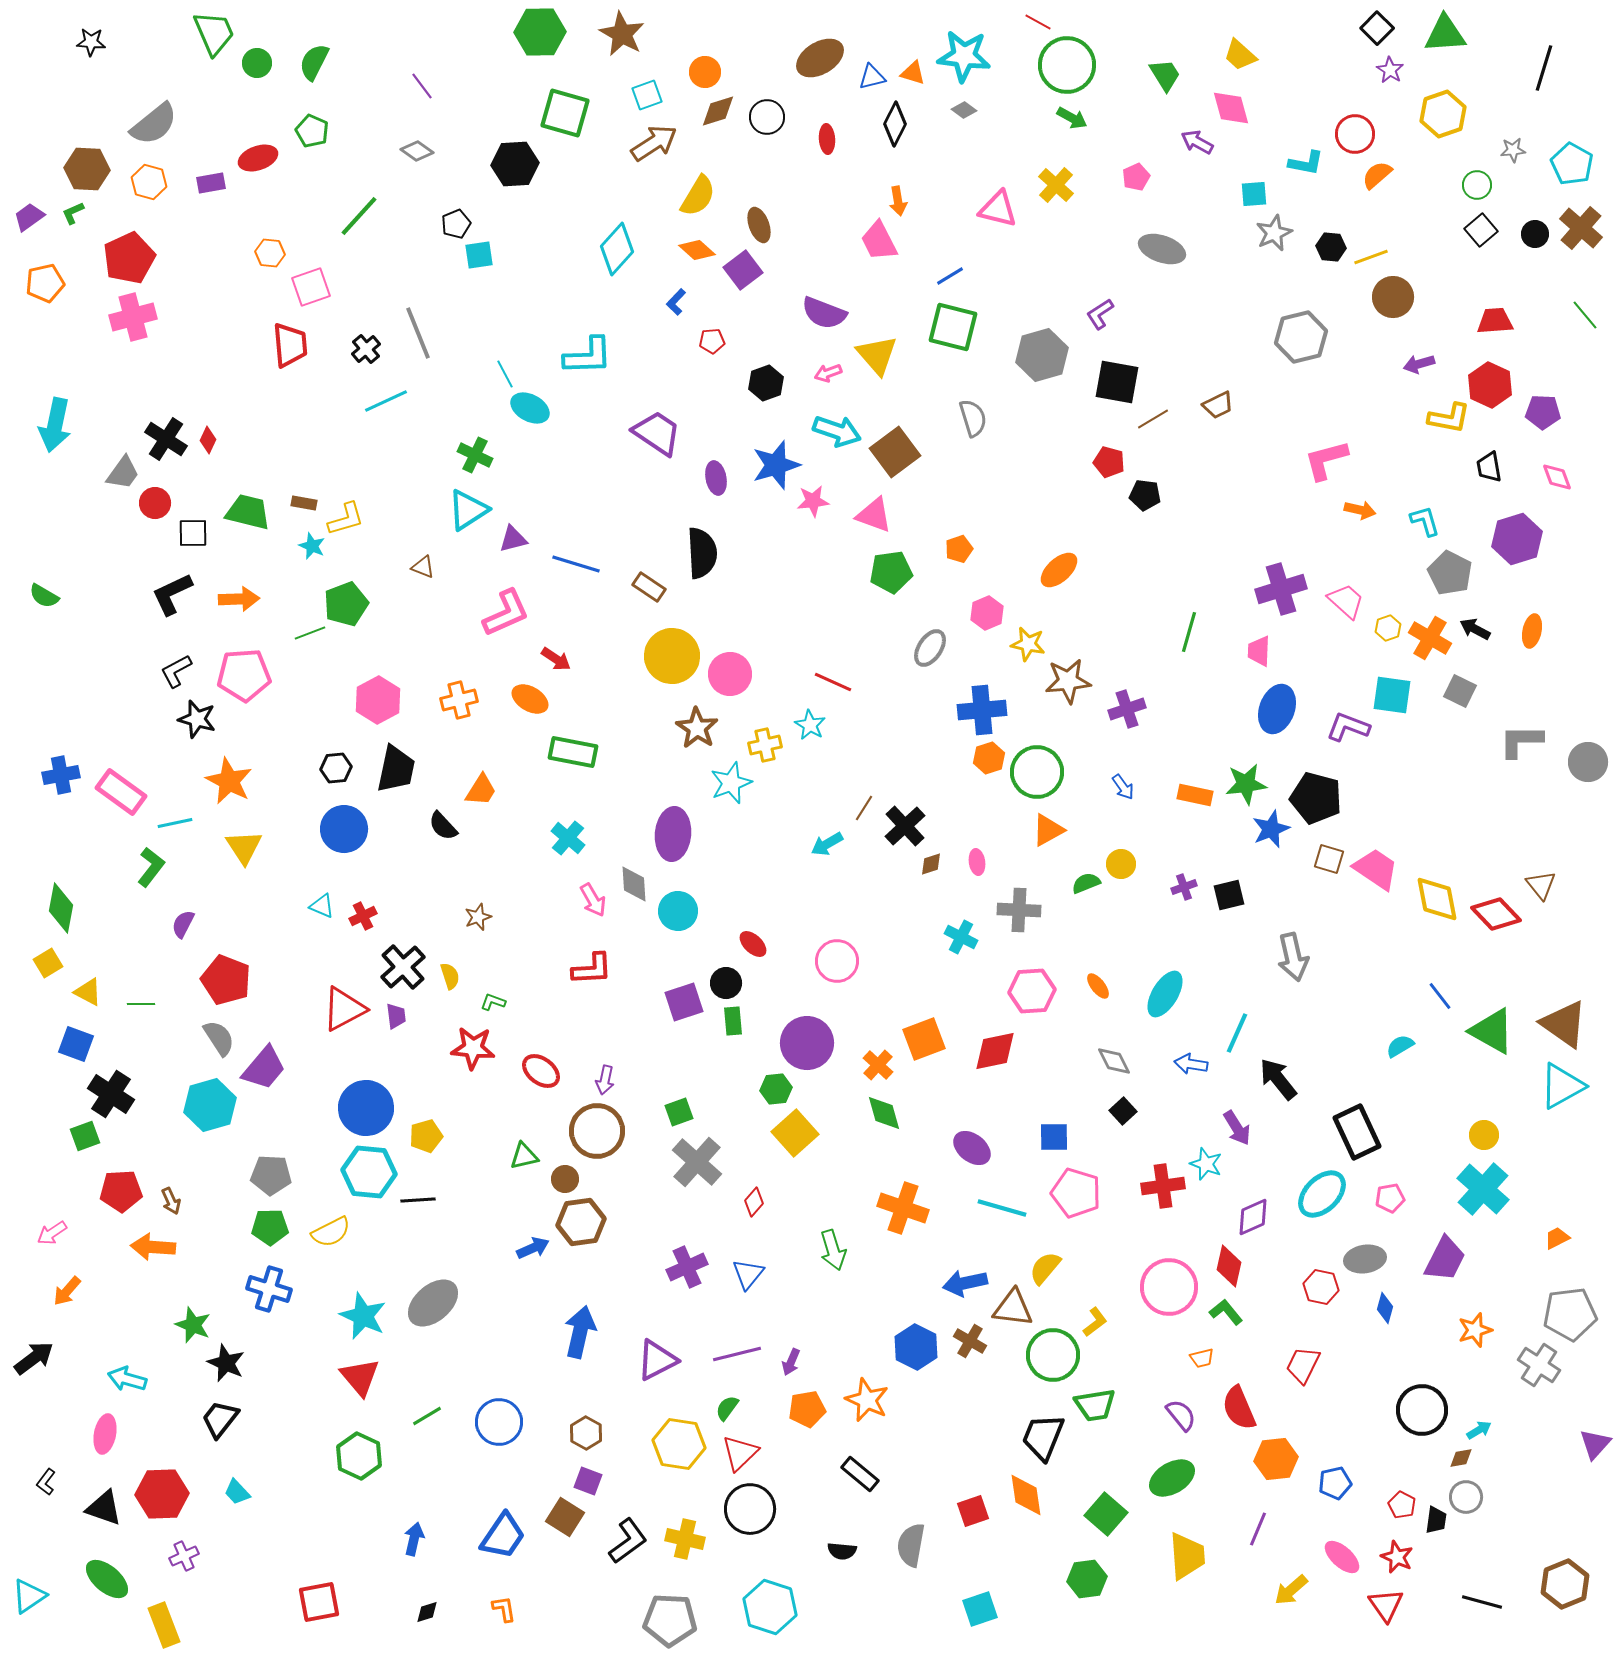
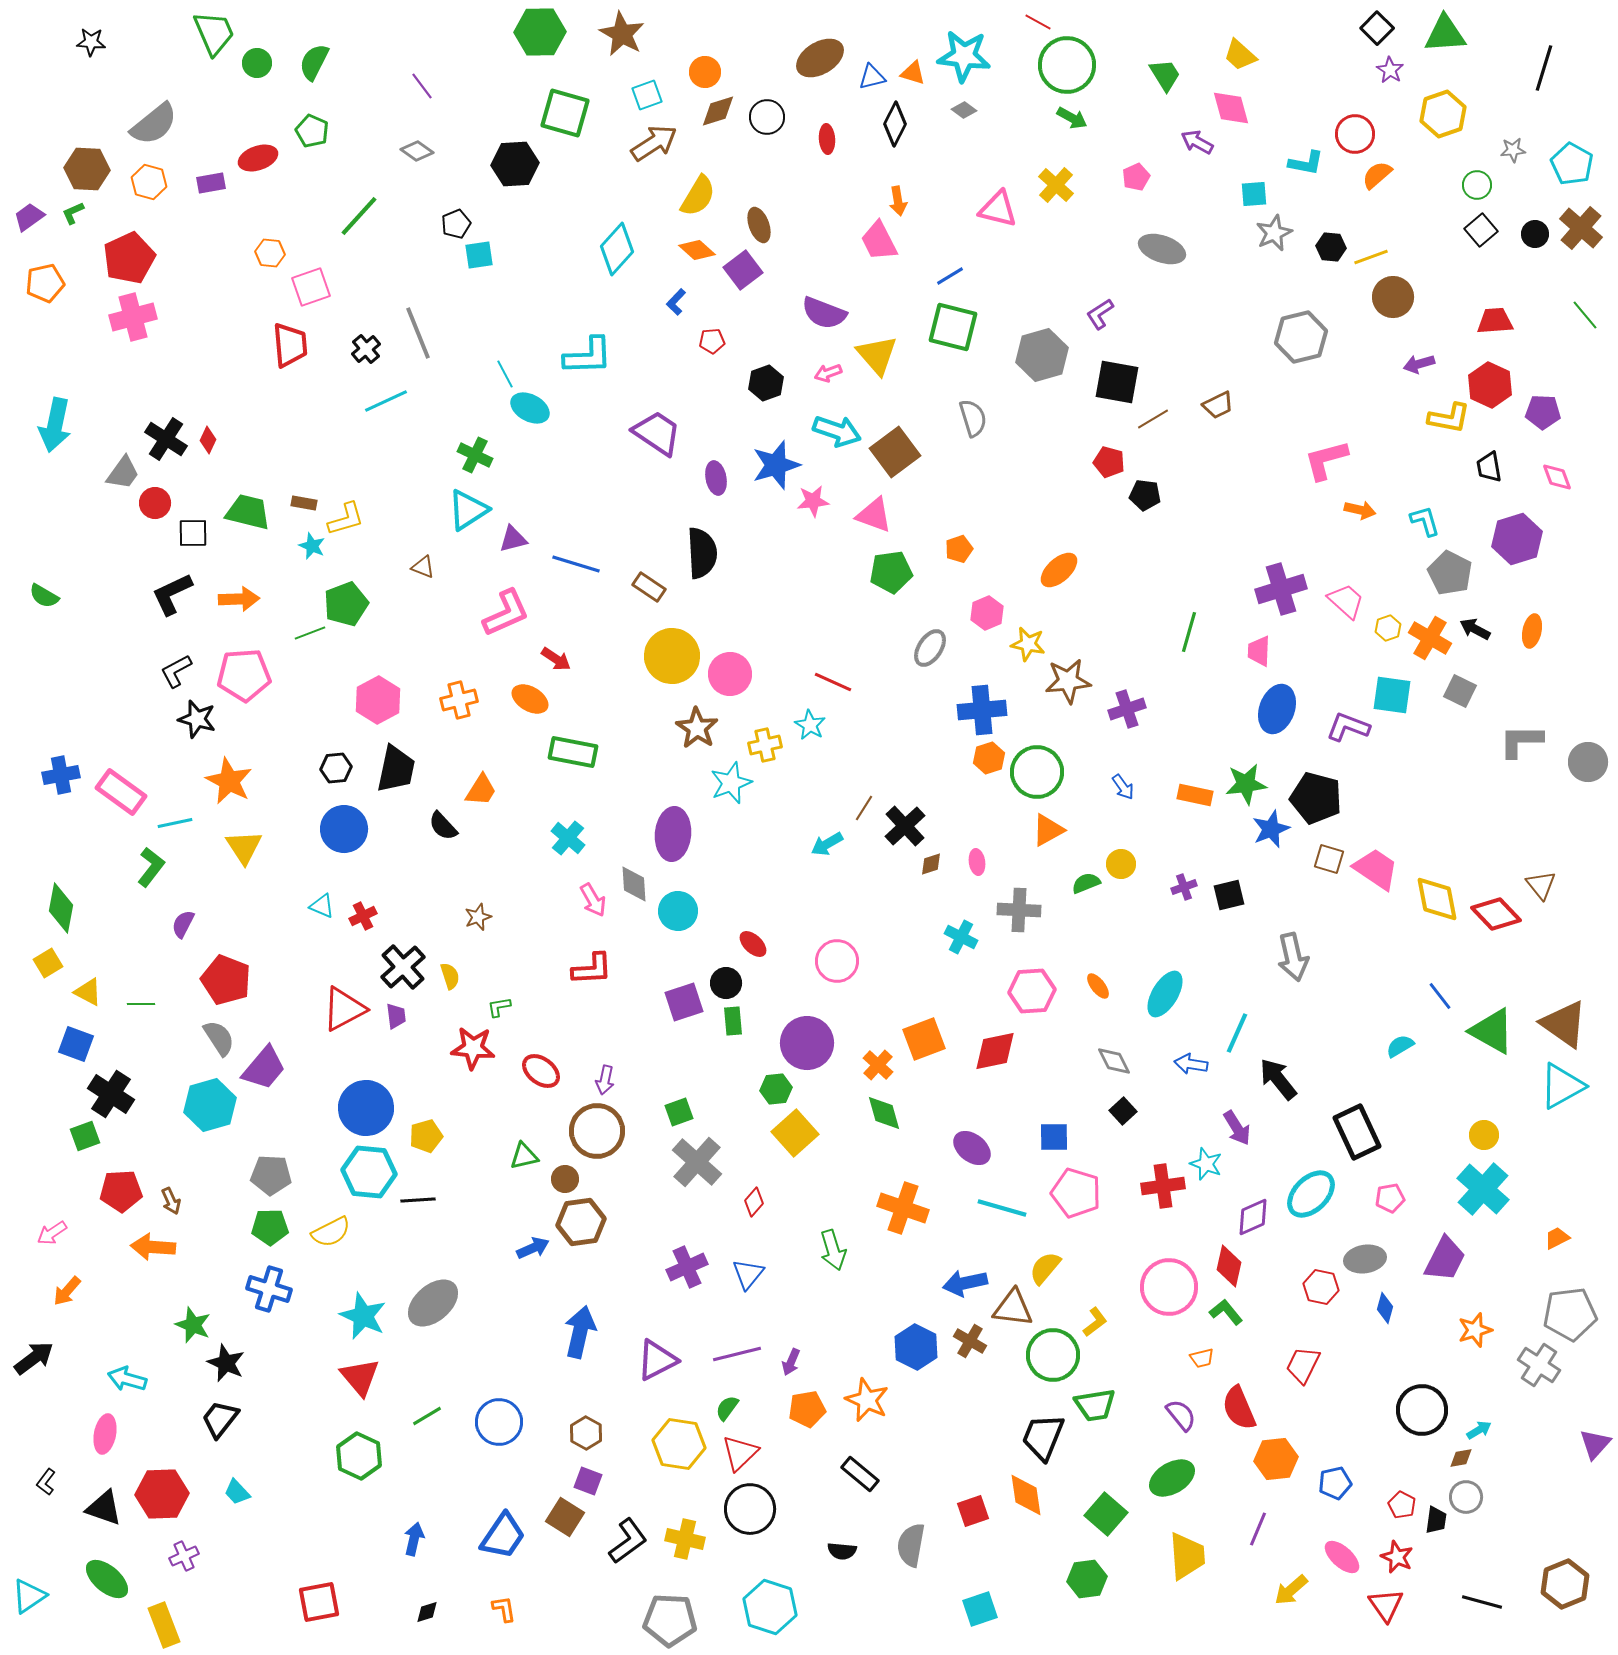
green L-shape at (493, 1002): moved 6 px right, 5 px down; rotated 30 degrees counterclockwise
cyan ellipse at (1322, 1194): moved 11 px left
